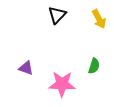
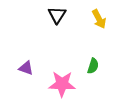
black triangle: rotated 12 degrees counterclockwise
green semicircle: moved 1 px left
